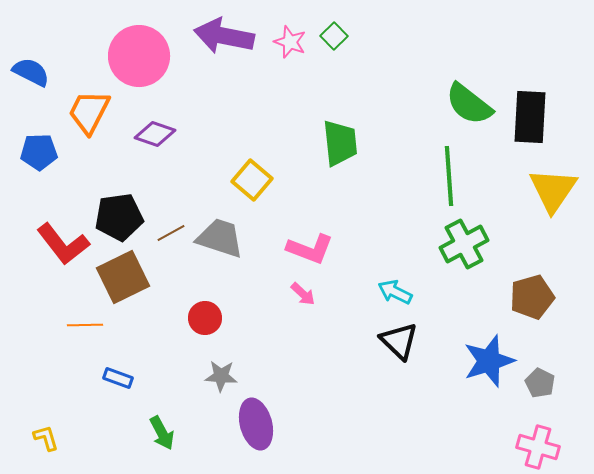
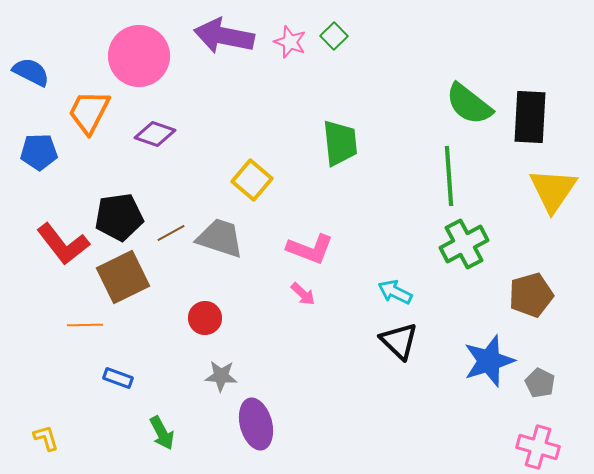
brown pentagon: moved 1 px left, 2 px up
